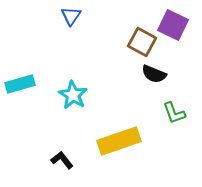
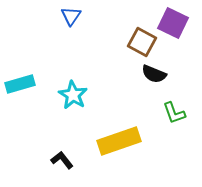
purple square: moved 2 px up
